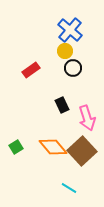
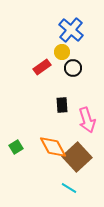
blue cross: moved 1 px right
yellow circle: moved 3 px left, 1 px down
red rectangle: moved 11 px right, 3 px up
black rectangle: rotated 21 degrees clockwise
pink arrow: moved 2 px down
orange diamond: rotated 12 degrees clockwise
brown square: moved 5 px left, 6 px down
